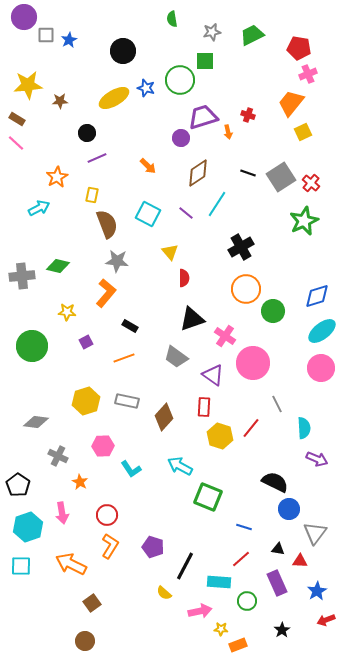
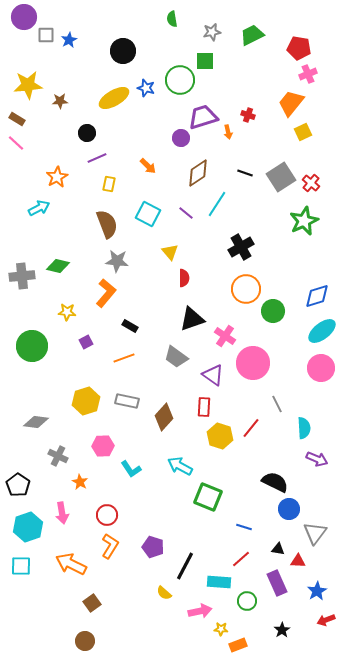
black line at (248, 173): moved 3 px left
yellow rectangle at (92, 195): moved 17 px right, 11 px up
red triangle at (300, 561): moved 2 px left
